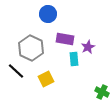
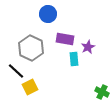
yellow square: moved 16 px left, 8 px down
